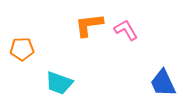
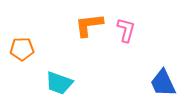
pink L-shape: rotated 45 degrees clockwise
